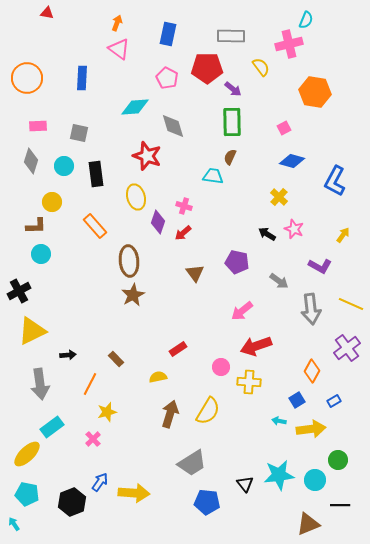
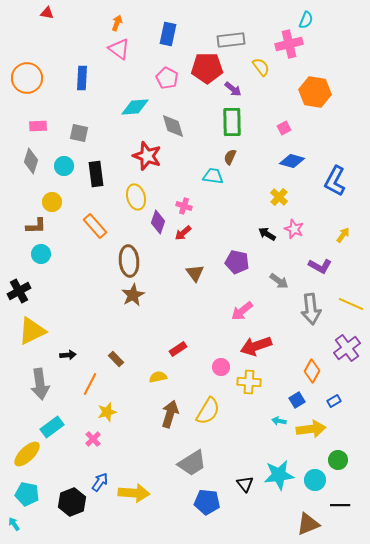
gray rectangle at (231, 36): moved 4 px down; rotated 8 degrees counterclockwise
